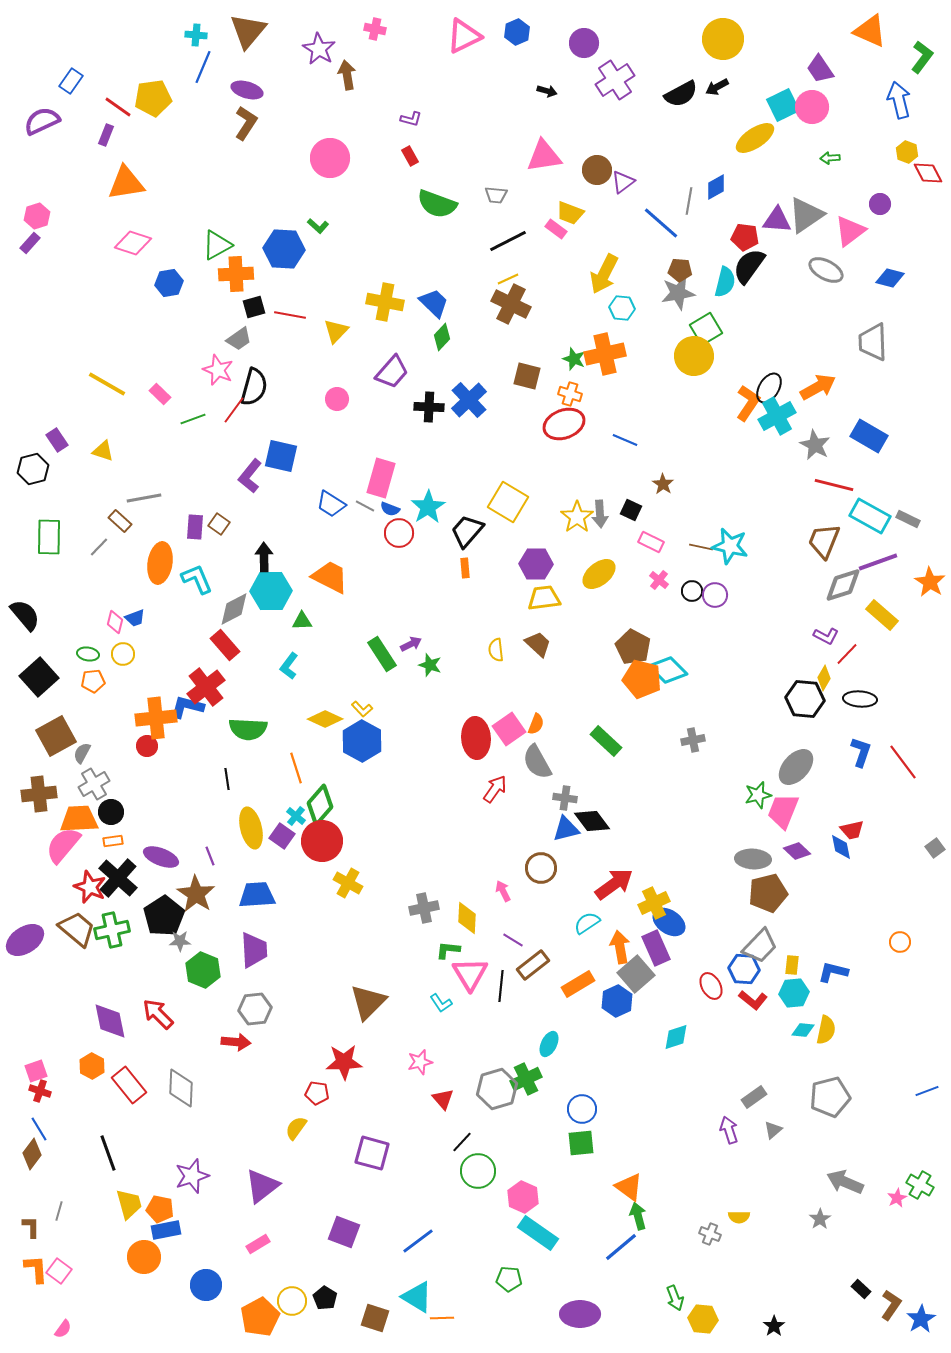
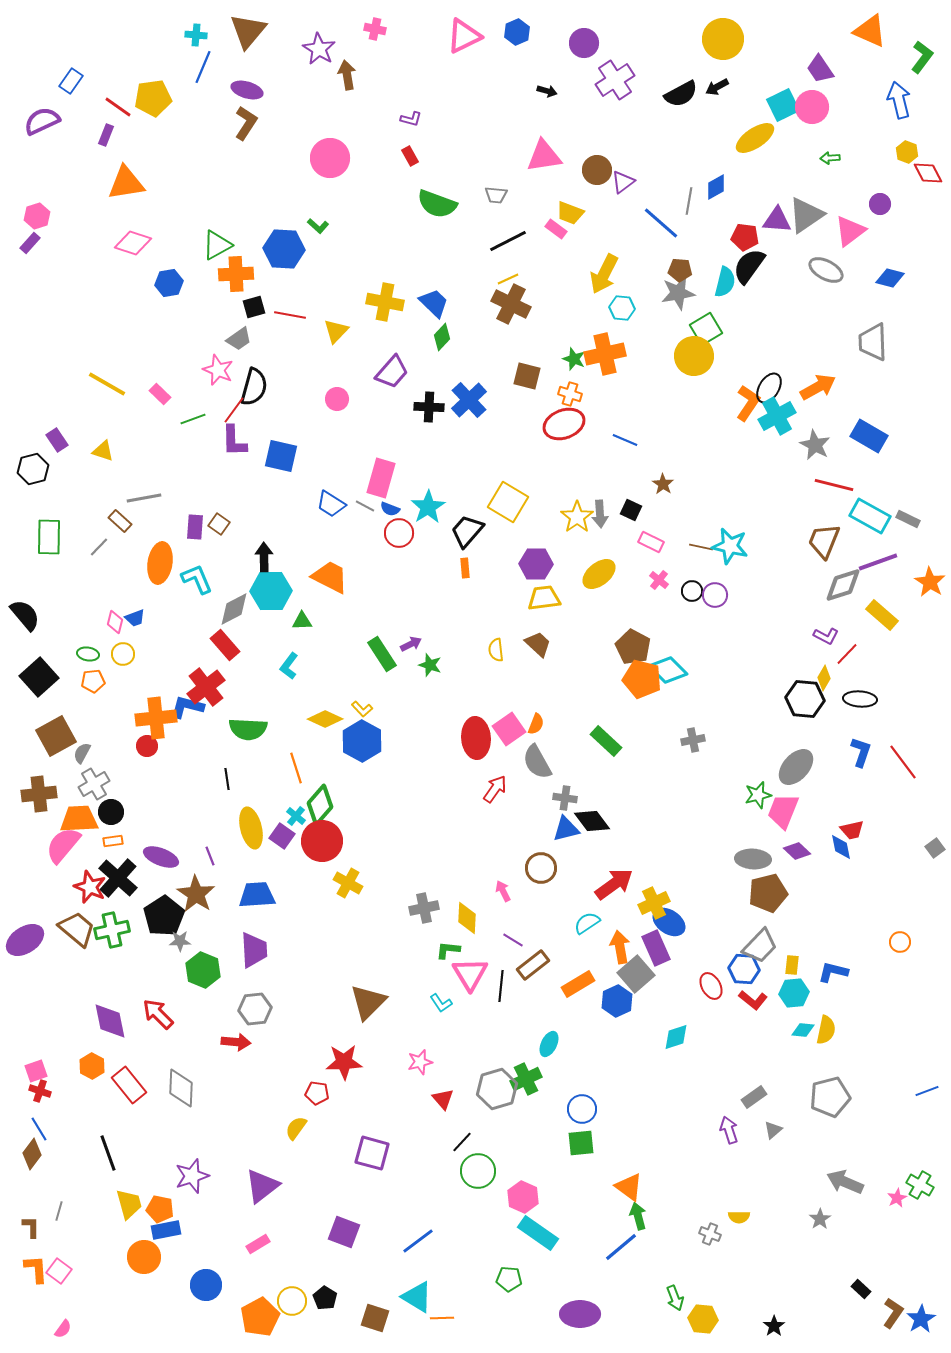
purple L-shape at (250, 476): moved 16 px left, 35 px up; rotated 40 degrees counterclockwise
brown L-shape at (891, 1305): moved 2 px right, 8 px down
